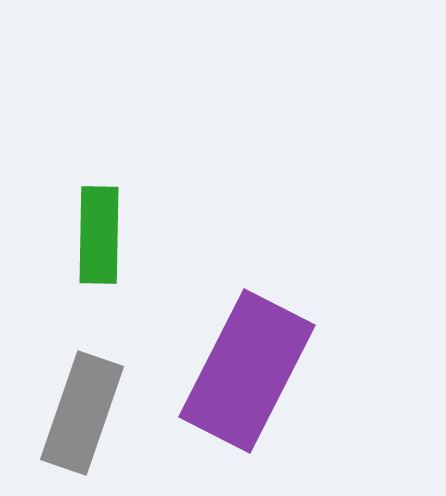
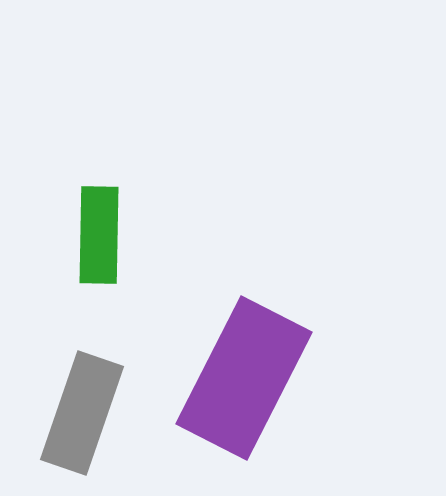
purple rectangle: moved 3 px left, 7 px down
